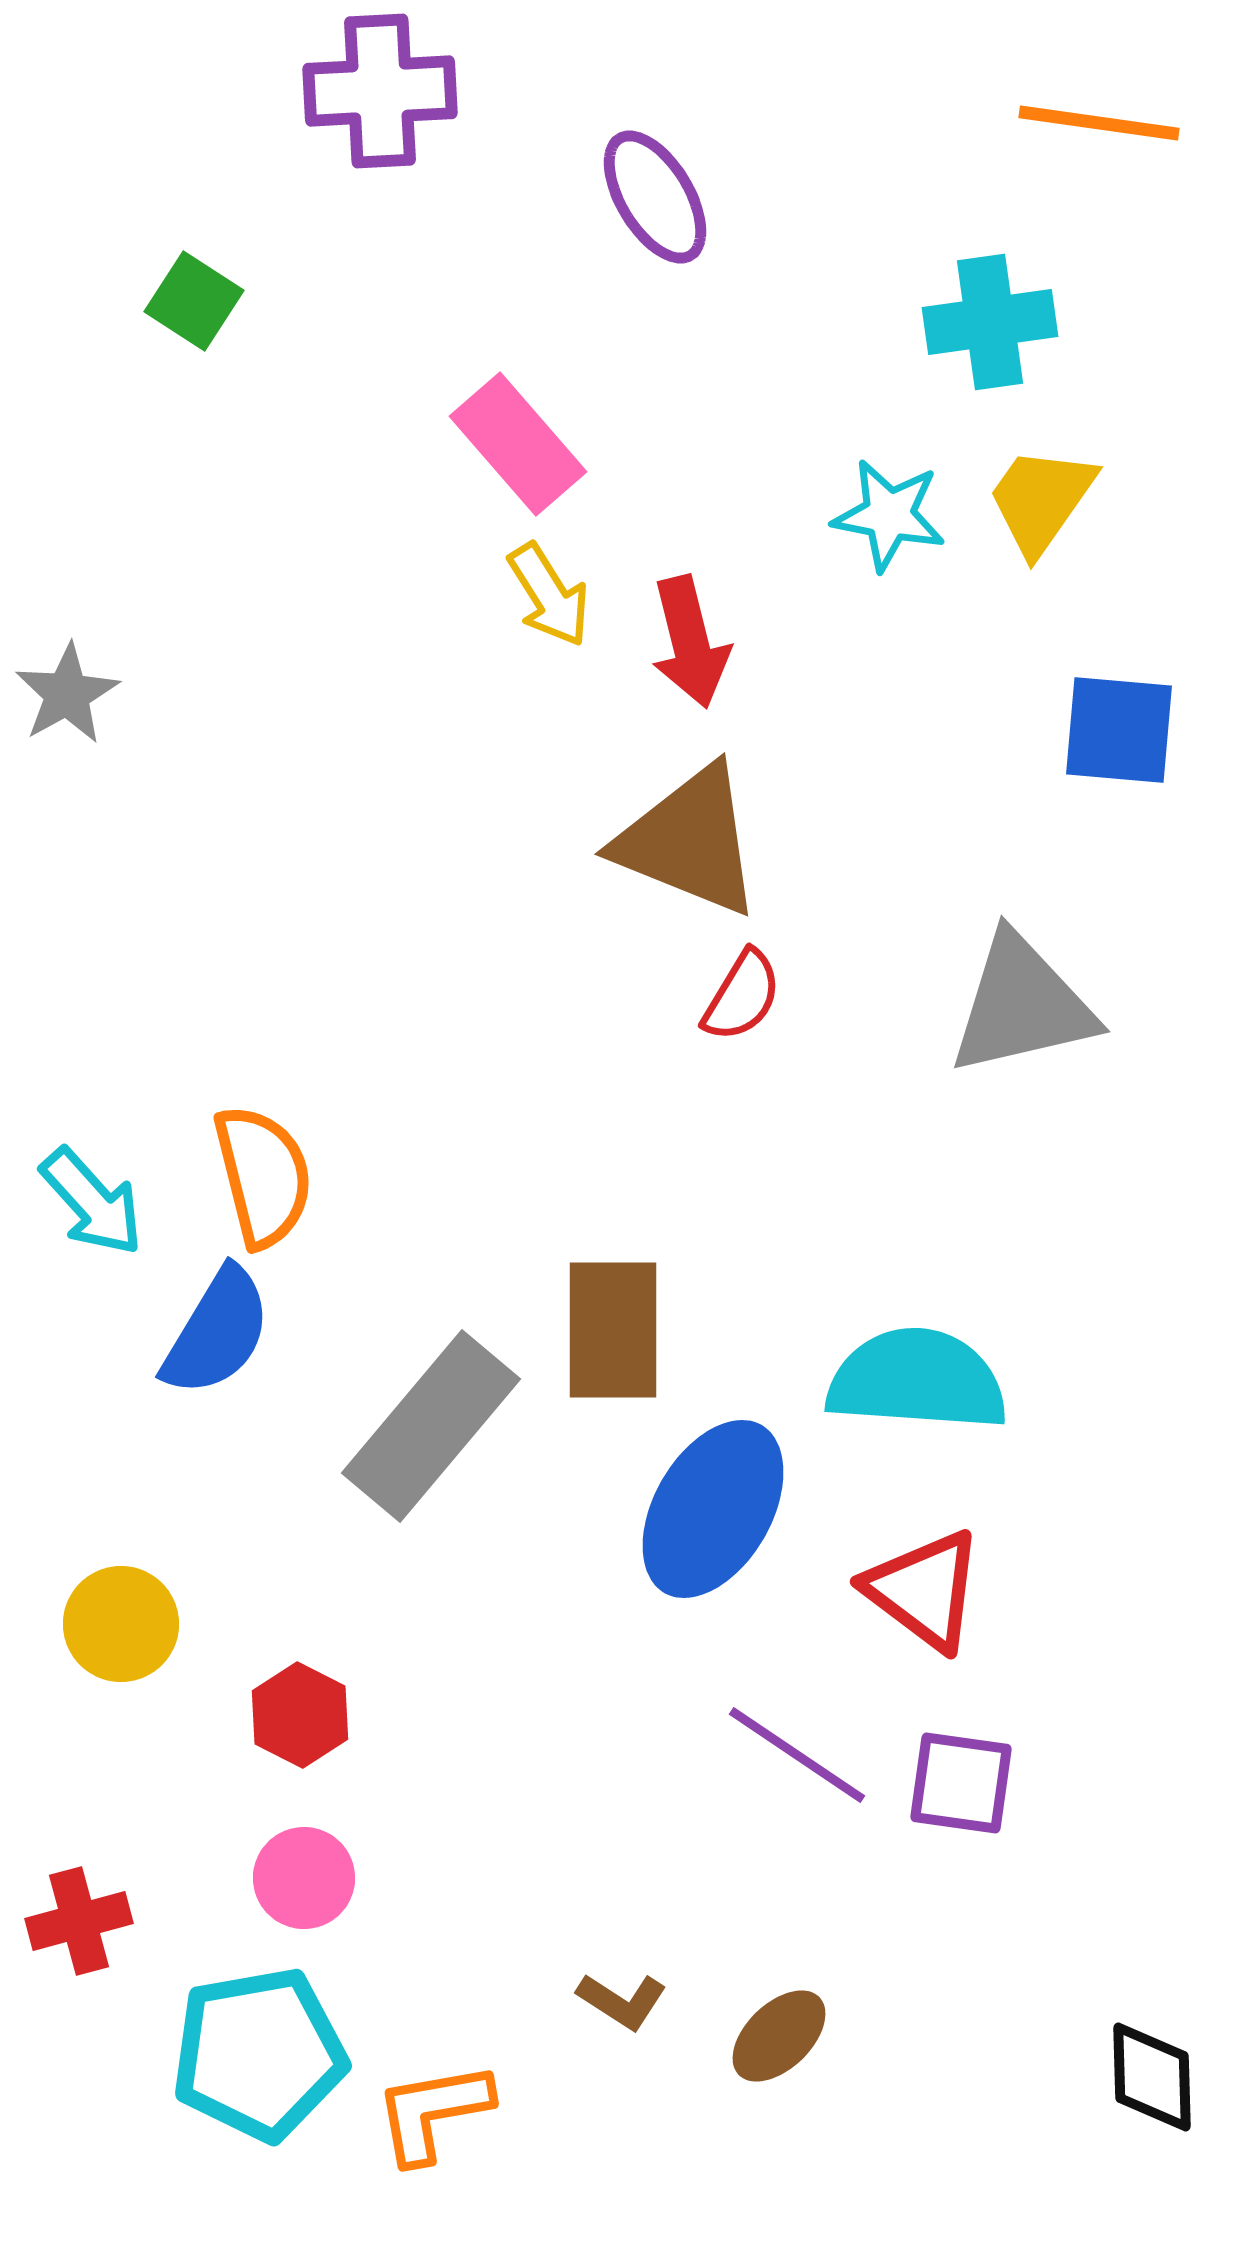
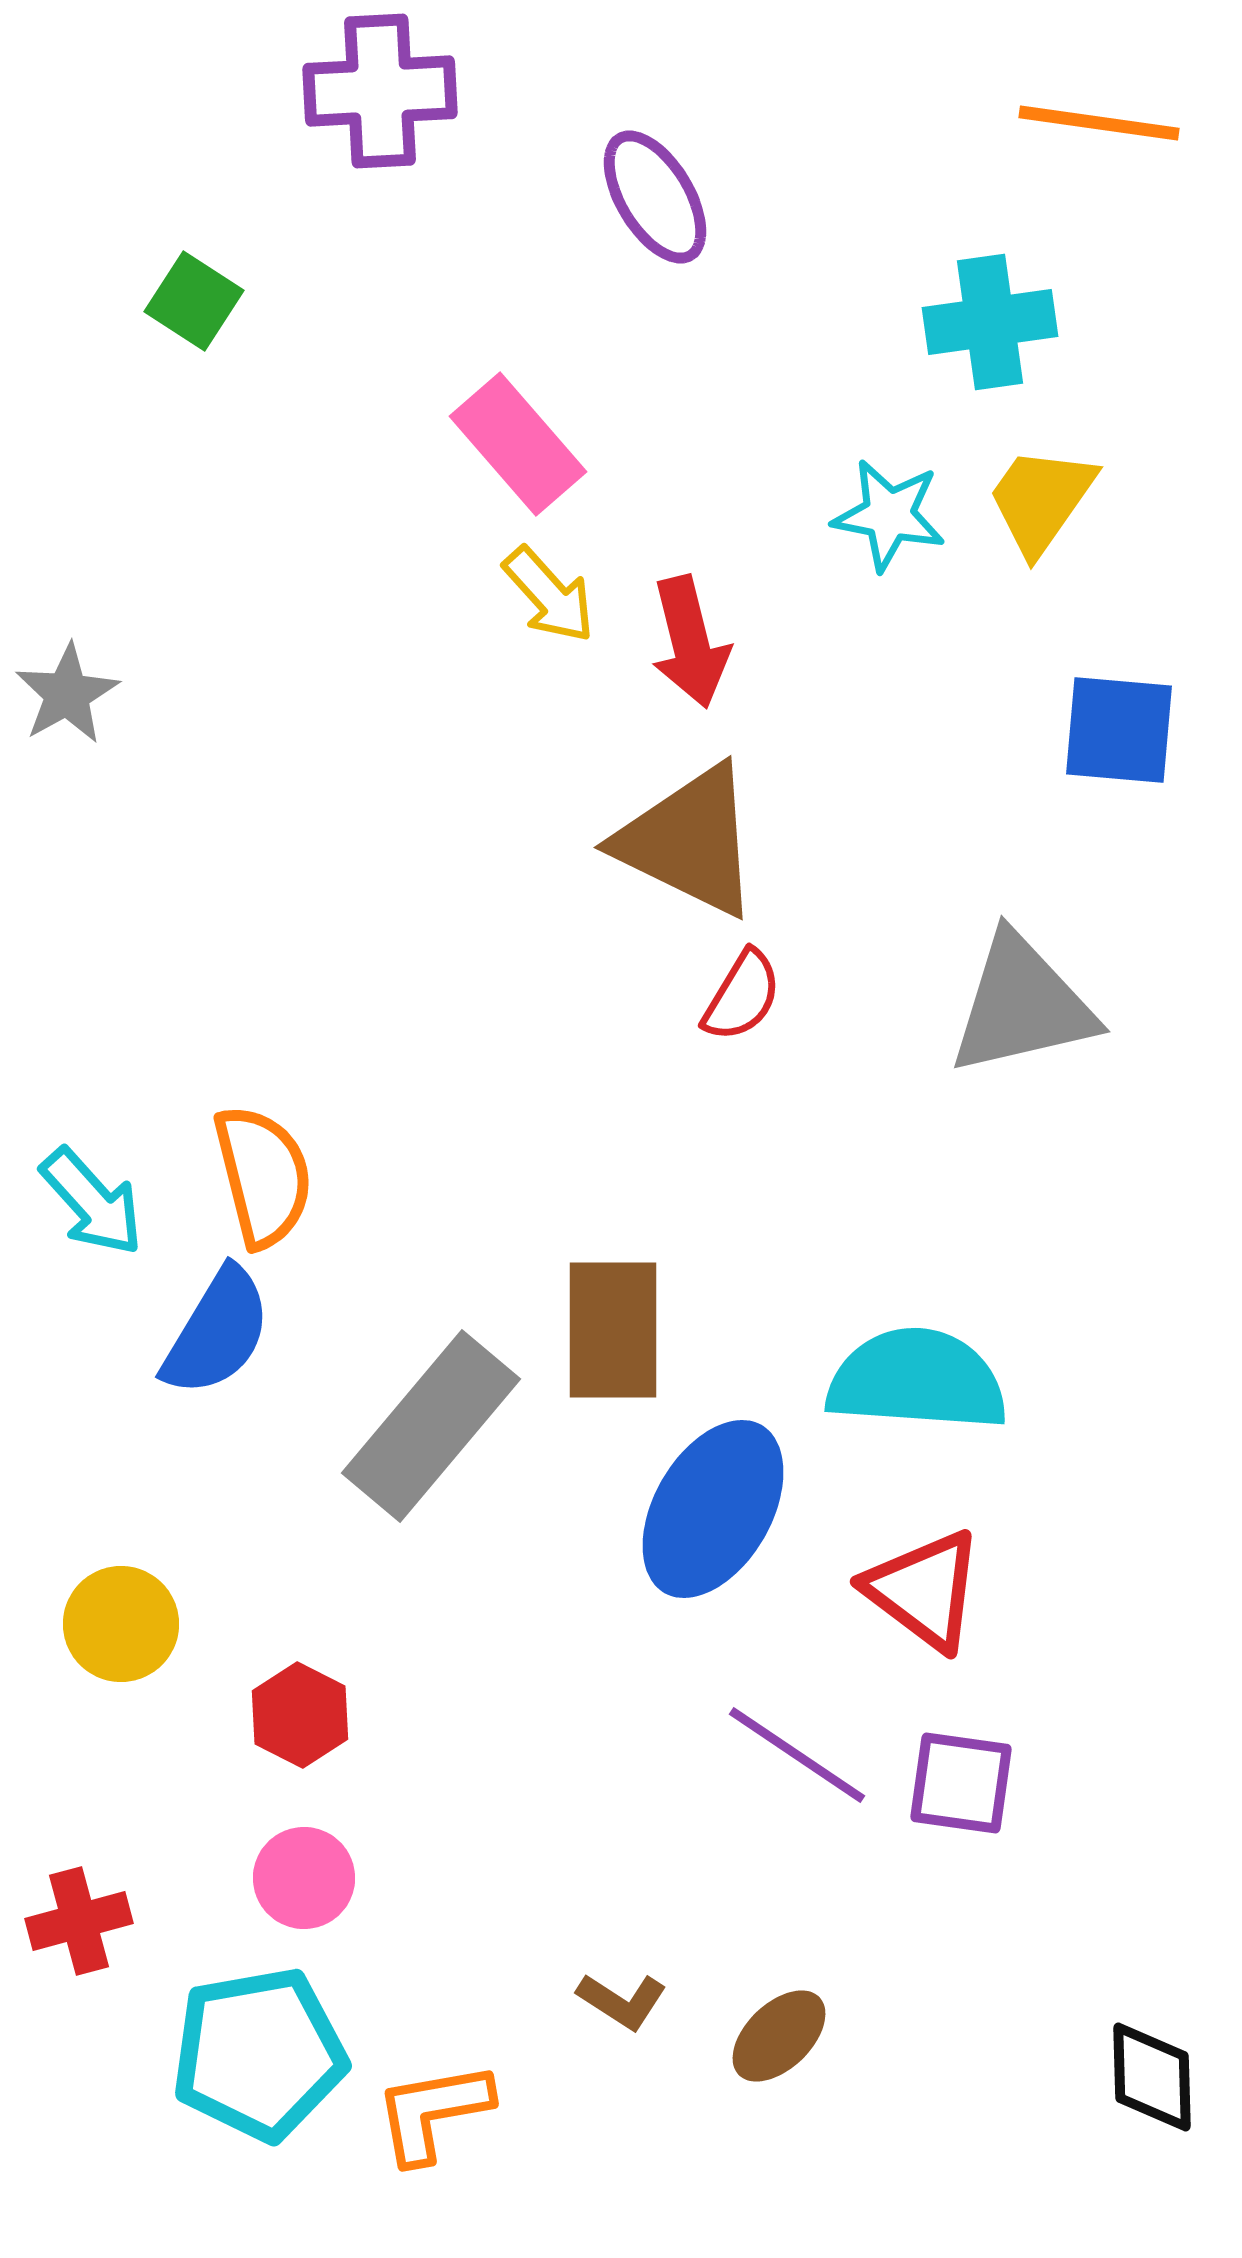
yellow arrow: rotated 10 degrees counterclockwise
brown triangle: rotated 4 degrees clockwise
